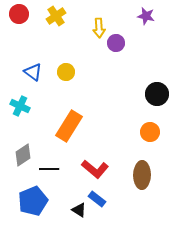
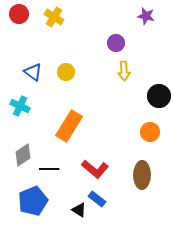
yellow cross: moved 2 px left, 1 px down; rotated 24 degrees counterclockwise
yellow arrow: moved 25 px right, 43 px down
black circle: moved 2 px right, 2 px down
